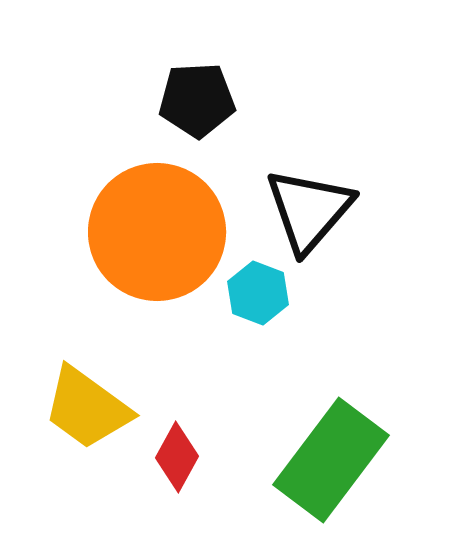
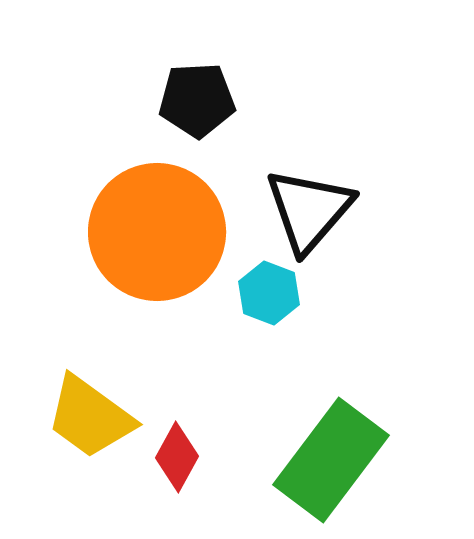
cyan hexagon: moved 11 px right
yellow trapezoid: moved 3 px right, 9 px down
